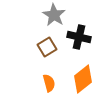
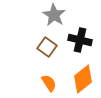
black cross: moved 1 px right, 3 px down
brown square: rotated 24 degrees counterclockwise
orange semicircle: rotated 18 degrees counterclockwise
